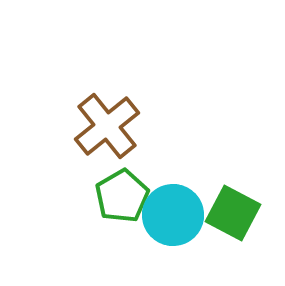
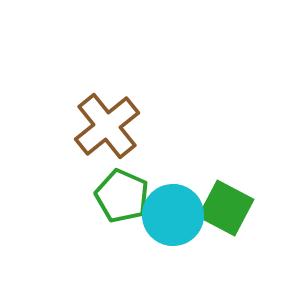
green pentagon: rotated 18 degrees counterclockwise
green square: moved 7 px left, 5 px up
